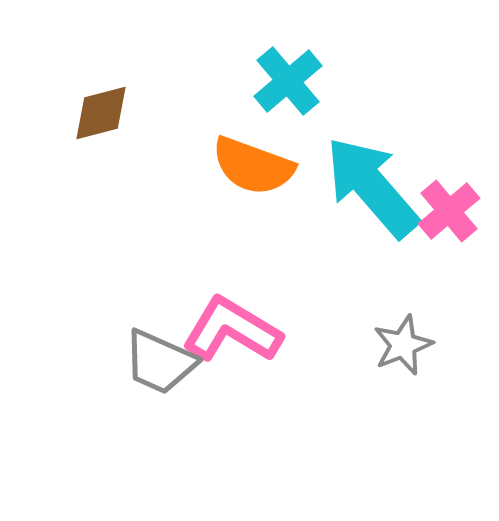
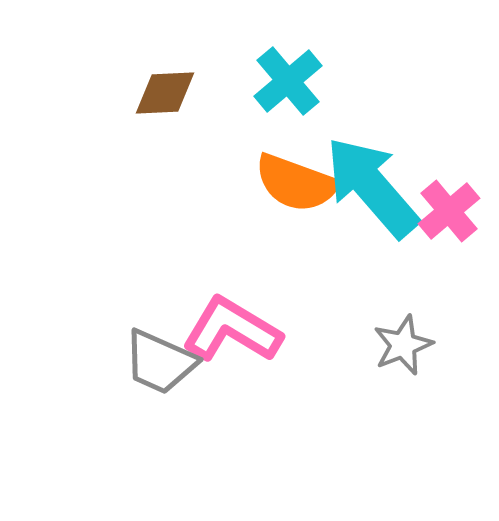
brown diamond: moved 64 px right, 20 px up; rotated 12 degrees clockwise
orange semicircle: moved 43 px right, 17 px down
